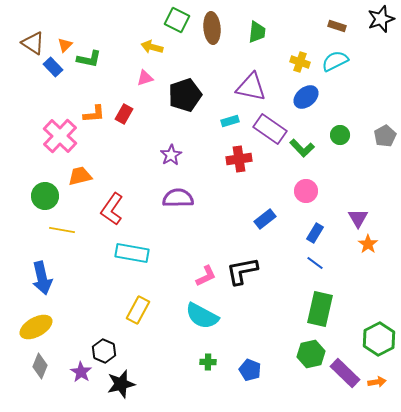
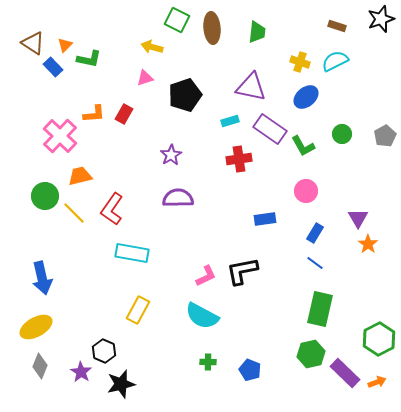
green circle at (340, 135): moved 2 px right, 1 px up
green L-shape at (302, 148): moved 1 px right, 2 px up; rotated 15 degrees clockwise
blue rectangle at (265, 219): rotated 30 degrees clockwise
yellow line at (62, 230): moved 12 px right, 17 px up; rotated 35 degrees clockwise
orange arrow at (377, 382): rotated 12 degrees counterclockwise
